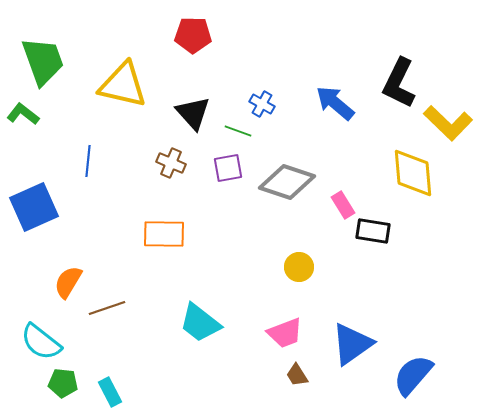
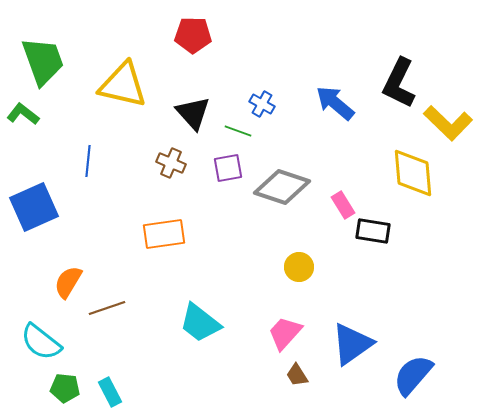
gray diamond: moved 5 px left, 5 px down
orange rectangle: rotated 9 degrees counterclockwise
pink trapezoid: rotated 153 degrees clockwise
green pentagon: moved 2 px right, 5 px down
